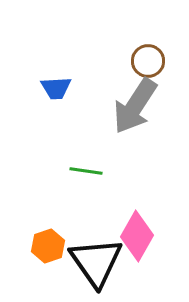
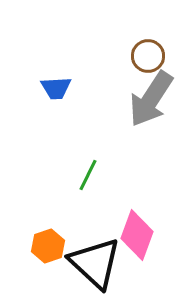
brown circle: moved 5 px up
gray arrow: moved 16 px right, 7 px up
green line: moved 2 px right, 4 px down; rotated 72 degrees counterclockwise
pink diamond: moved 1 px up; rotated 9 degrees counterclockwise
black triangle: moved 1 px left, 1 px down; rotated 12 degrees counterclockwise
